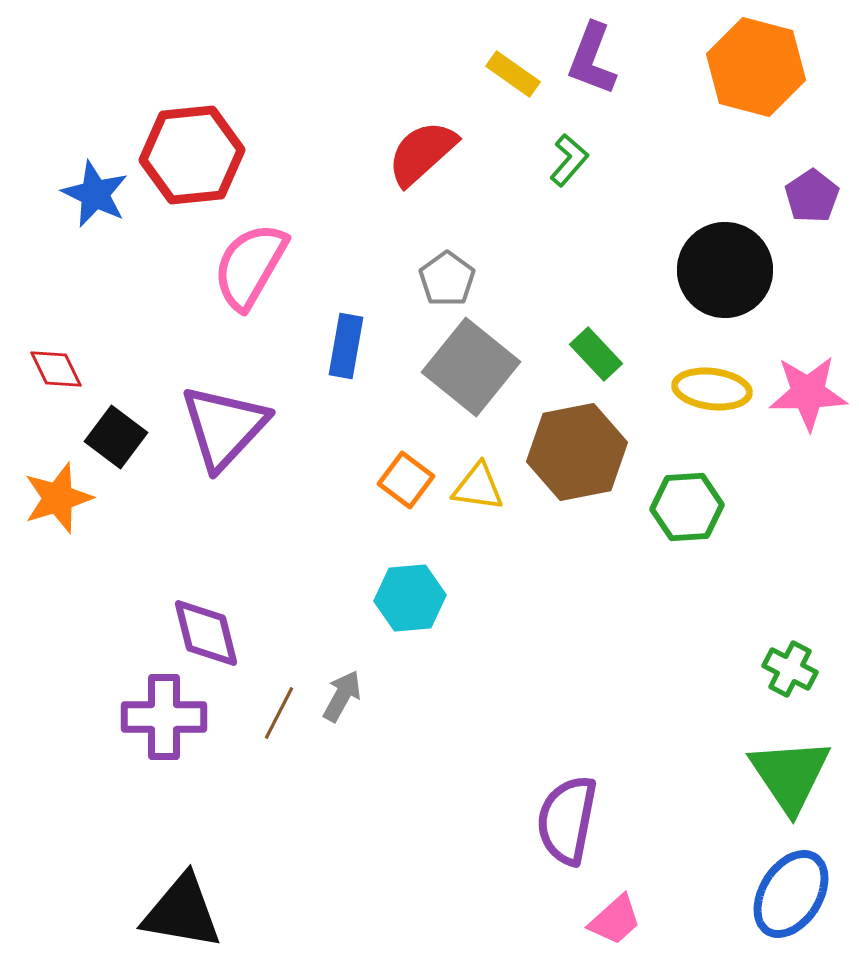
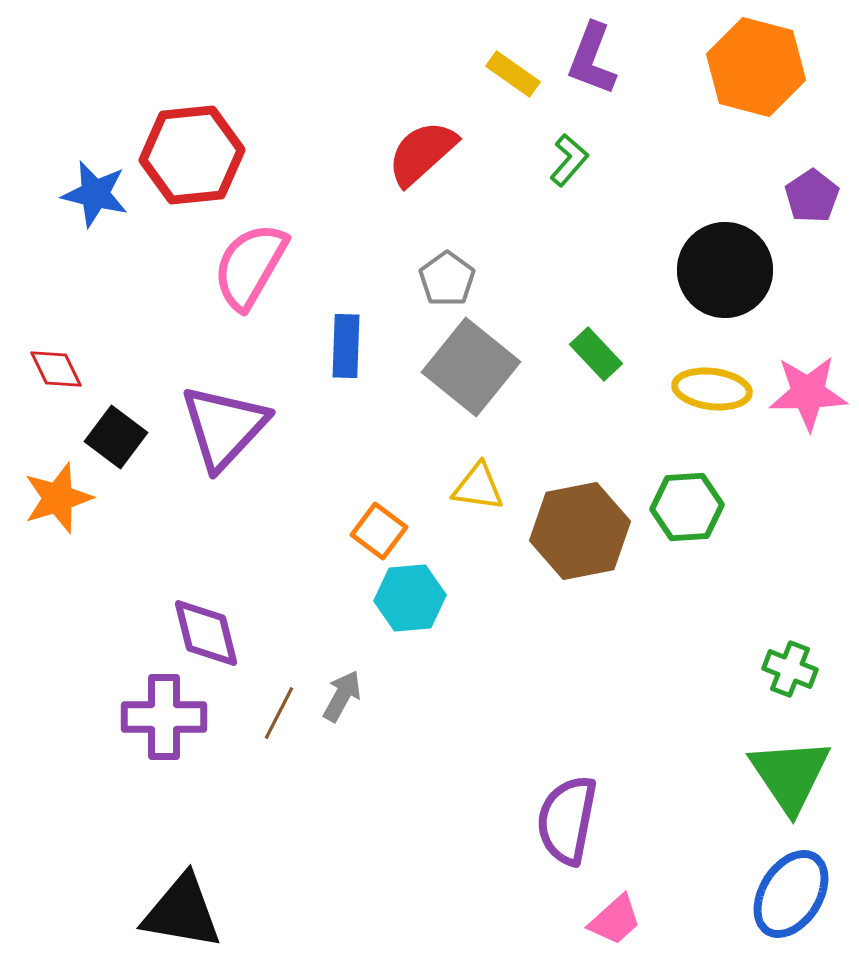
blue star: rotated 12 degrees counterclockwise
blue rectangle: rotated 8 degrees counterclockwise
brown hexagon: moved 3 px right, 79 px down
orange square: moved 27 px left, 51 px down
green cross: rotated 6 degrees counterclockwise
